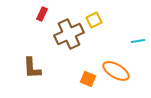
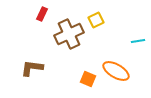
yellow square: moved 2 px right
brown L-shape: rotated 100 degrees clockwise
